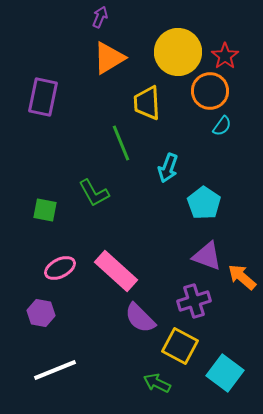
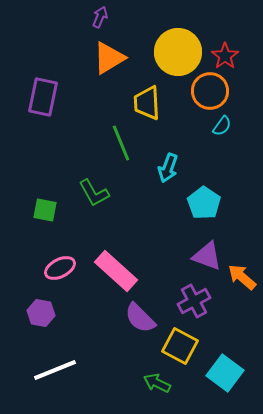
purple cross: rotated 12 degrees counterclockwise
